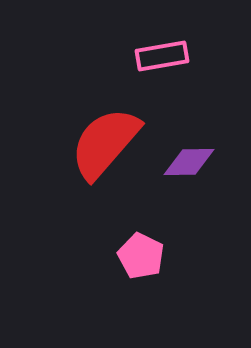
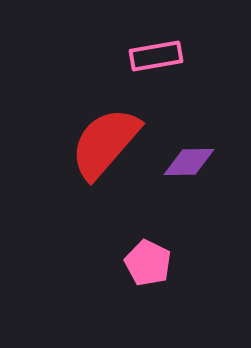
pink rectangle: moved 6 px left
pink pentagon: moved 7 px right, 7 px down
